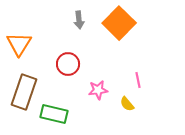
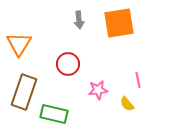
orange square: rotated 36 degrees clockwise
